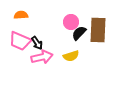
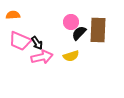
orange semicircle: moved 8 px left
